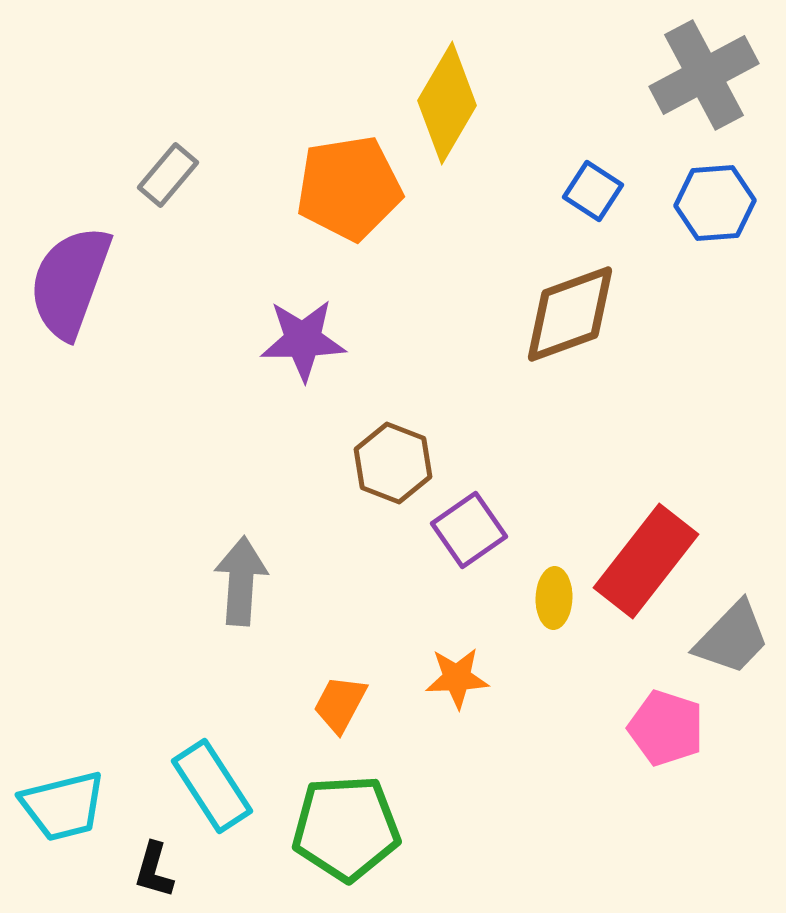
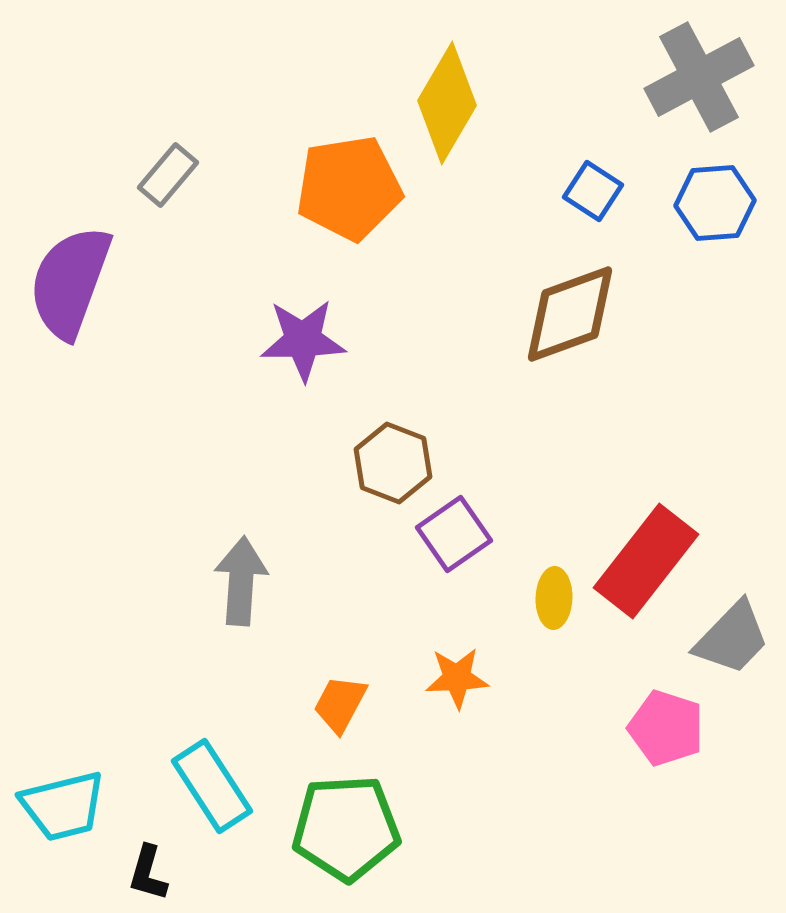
gray cross: moved 5 px left, 2 px down
purple square: moved 15 px left, 4 px down
black L-shape: moved 6 px left, 3 px down
